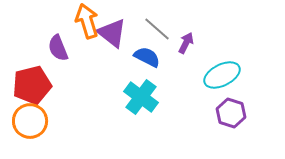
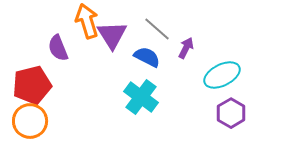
purple triangle: moved 2 px down; rotated 20 degrees clockwise
purple arrow: moved 5 px down
purple hexagon: rotated 12 degrees clockwise
